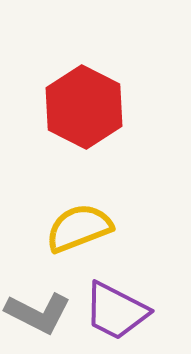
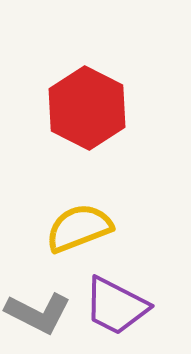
red hexagon: moved 3 px right, 1 px down
purple trapezoid: moved 5 px up
